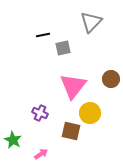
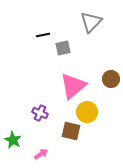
pink triangle: rotated 12 degrees clockwise
yellow circle: moved 3 px left, 1 px up
